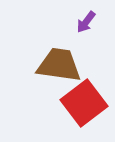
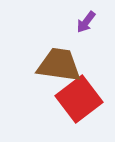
red square: moved 5 px left, 4 px up
